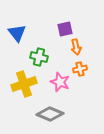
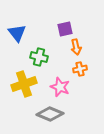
pink star: moved 5 px down
